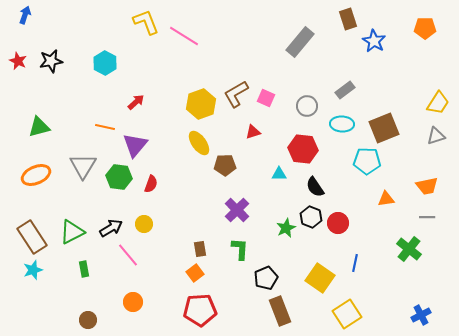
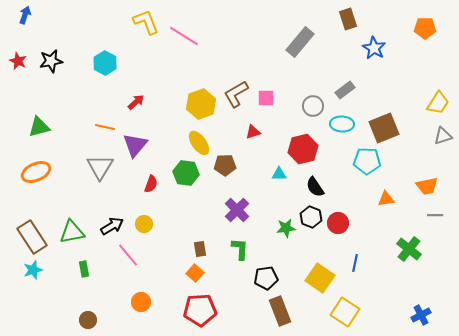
blue star at (374, 41): moved 7 px down
pink square at (266, 98): rotated 24 degrees counterclockwise
gray circle at (307, 106): moved 6 px right
gray triangle at (436, 136): moved 7 px right
red hexagon at (303, 149): rotated 20 degrees counterclockwise
gray triangle at (83, 166): moved 17 px right, 1 px down
orange ellipse at (36, 175): moved 3 px up
green hexagon at (119, 177): moved 67 px right, 4 px up
gray line at (427, 217): moved 8 px right, 2 px up
black arrow at (111, 228): moved 1 px right, 2 px up
green star at (286, 228): rotated 18 degrees clockwise
green triangle at (72, 232): rotated 16 degrees clockwise
orange square at (195, 273): rotated 12 degrees counterclockwise
black pentagon at (266, 278): rotated 15 degrees clockwise
orange circle at (133, 302): moved 8 px right
yellow square at (347, 314): moved 2 px left, 2 px up; rotated 24 degrees counterclockwise
